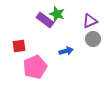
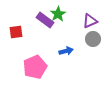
green star: moved 1 px right; rotated 21 degrees clockwise
red square: moved 3 px left, 14 px up
